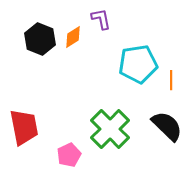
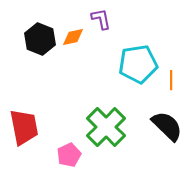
orange diamond: rotated 20 degrees clockwise
green cross: moved 4 px left, 2 px up
